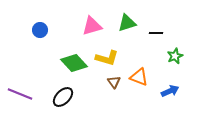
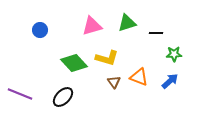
green star: moved 1 px left, 2 px up; rotated 21 degrees clockwise
blue arrow: moved 10 px up; rotated 18 degrees counterclockwise
